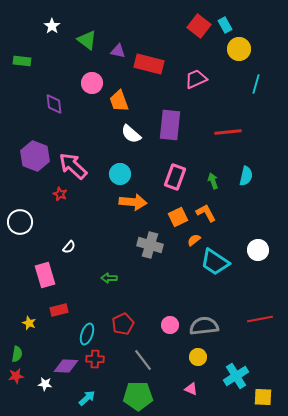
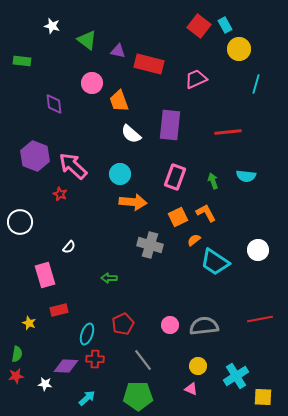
white star at (52, 26): rotated 21 degrees counterclockwise
cyan semicircle at (246, 176): rotated 84 degrees clockwise
yellow circle at (198, 357): moved 9 px down
